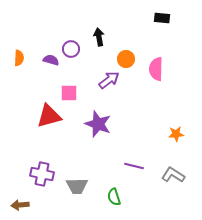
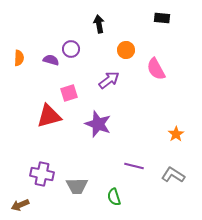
black arrow: moved 13 px up
orange circle: moved 9 px up
pink semicircle: rotated 30 degrees counterclockwise
pink square: rotated 18 degrees counterclockwise
orange star: rotated 28 degrees counterclockwise
brown arrow: rotated 18 degrees counterclockwise
